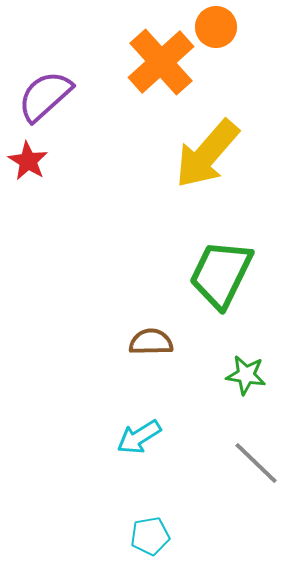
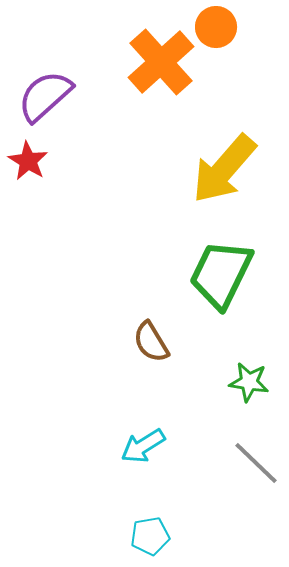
yellow arrow: moved 17 px right, 15 px down
brown semicircle: rotated 120 degrees counterclockwise
green star: moved 3 px right, 7 px down
cyan arrow: moved 4 px right, 9 px down
